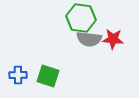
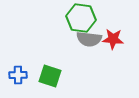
green square: moved 2 px right
